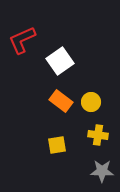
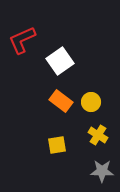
yellow cross: rotated 24 degrees clockwise
